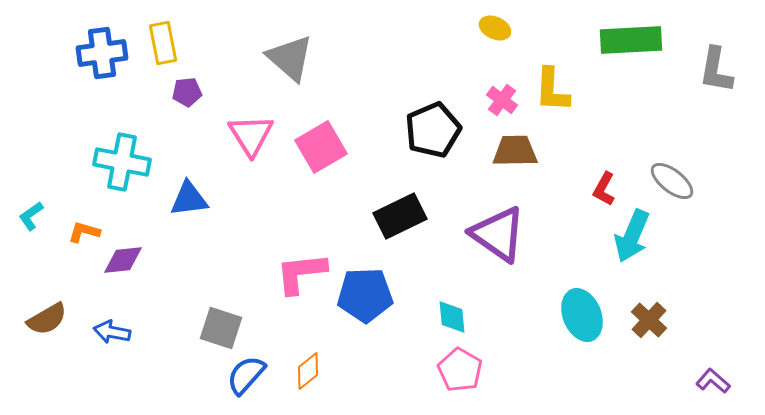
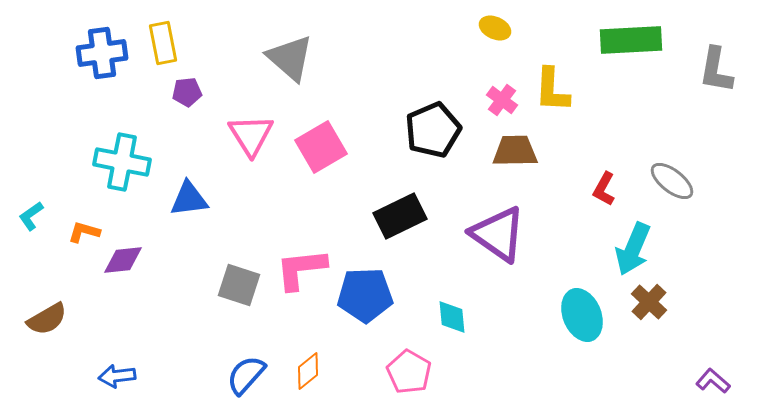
cyan arrow: moved 1 px right, 13 px down
pink L-shape: moved 4 px up
brown cross: moved 18 px up
gray square: moved 18 px right, 43 px up
blue arrow: moved 5 px right, 44 px down; rotated 18 degrees counterclockwise
pink pentagon: moved 51 px left, 2 px down
